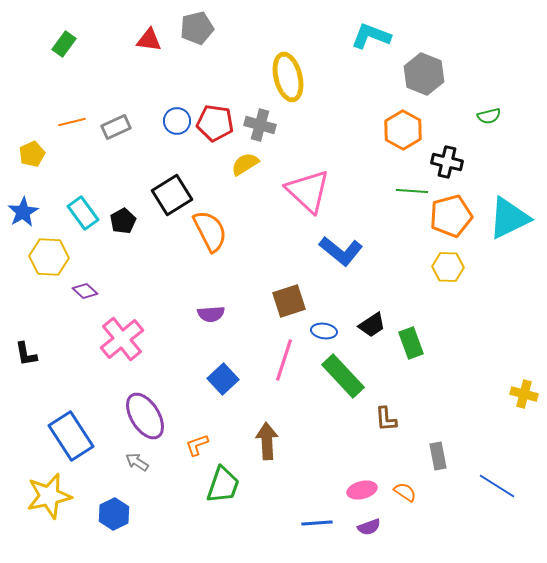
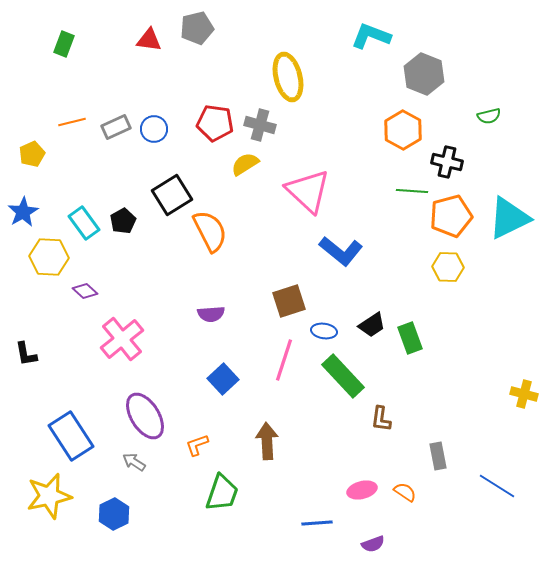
green rectangle at (64, 44): rotated 15 degrees counterclockwise
blue circle at (177, 121): moved 23 px left, 8 px down
cyan rectangle at (83, 213): moved 1 px right, 10 px down
green rectangle at (411, 343): moved 1 px left, 5 px up
brown L-shape at (386, 419): moved 5 px left; rotated 12 degrees clockwise
gray arrow at (137, 462): moved 3 px left
green trapezoid at (223, 485): moved 1 px left, 8 px down
purple semicircle at (369, 527): moved 4 px right, 17 px down
